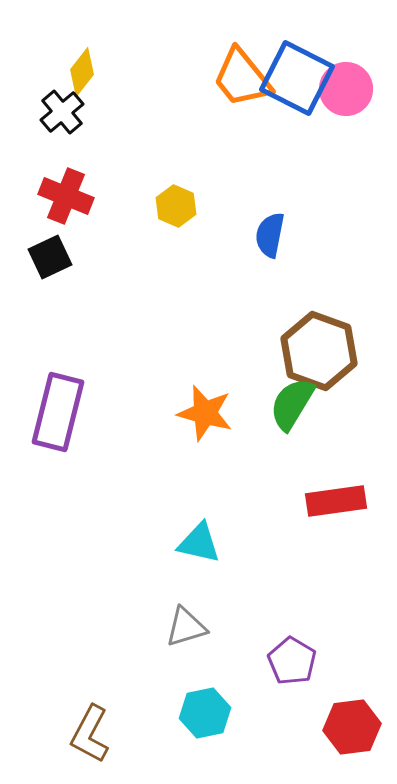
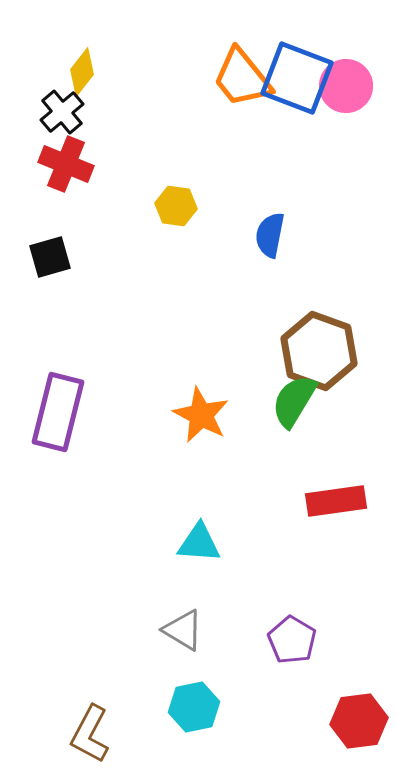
blue square: rotated 6 degrees counterclockwise
pink circle: moved 3 px up
red cross: moved 32 px up
yellow hexagon: rotated 15 degrees counterclockwise
black square: rotated 9 degrees clockwise
green semicircle: moved 2 px right, 3 px up
orange star: moved 4 px left, 2 px down; rotated 12 degrees clockwise
cyan triangle: rotated 9 degrees counterclockwise
gray triangle: moved 3 px left, 3 px down; rotated 48 degrees clockwise
purple pentagon: moved 21 px up
cyan hexagon: moved 11 px left, 6 px up
red hexagon: moved 7 px right, 6 px up
